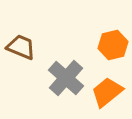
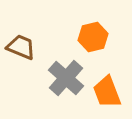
orange hexagon: moved 20 px left, 8 px up
orange trapezoid: rotated 72 degrees counterclockwise
